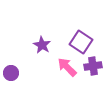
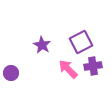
purple square: rotated 30 degrees clockwise
pink arrow: moved 1 px right, 2 px down
